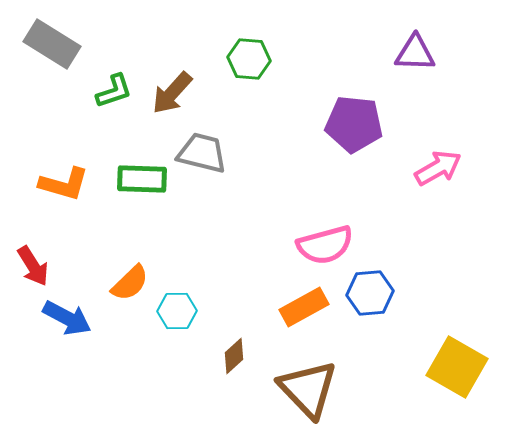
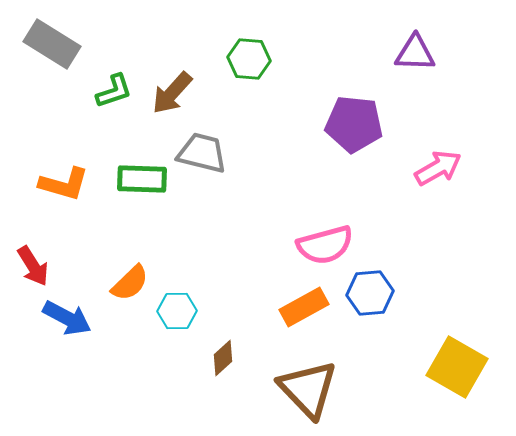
brown diamond: moved 11 px left, 2 px down
